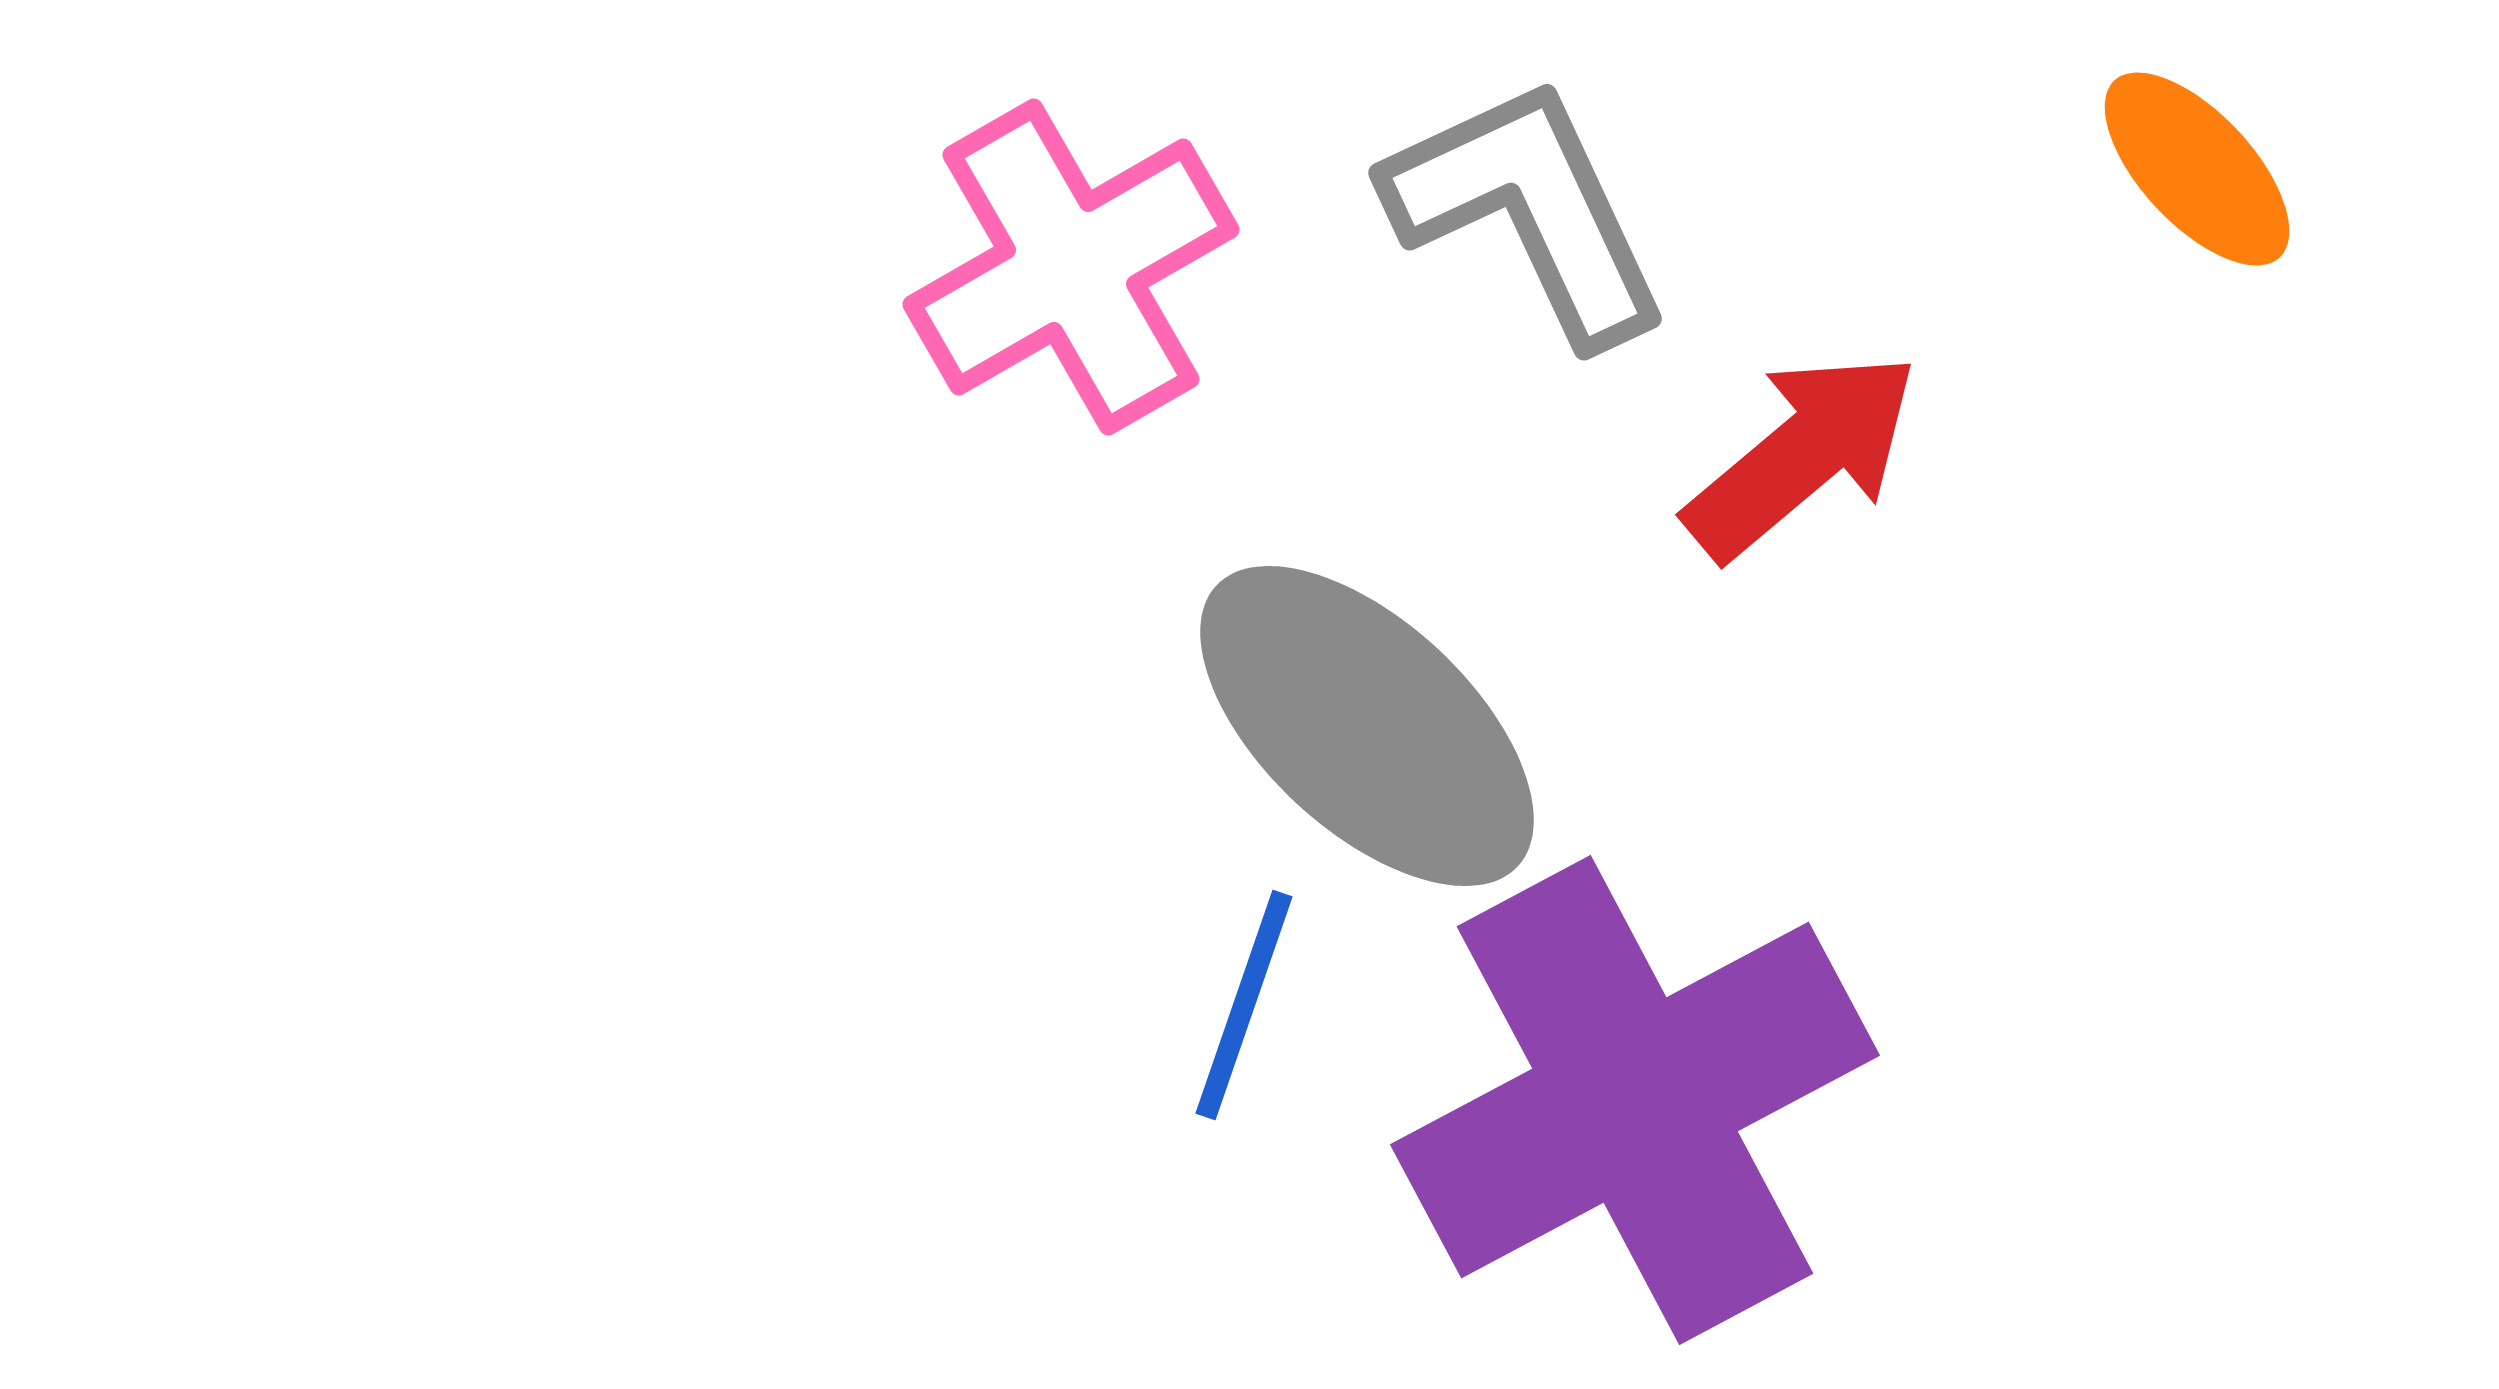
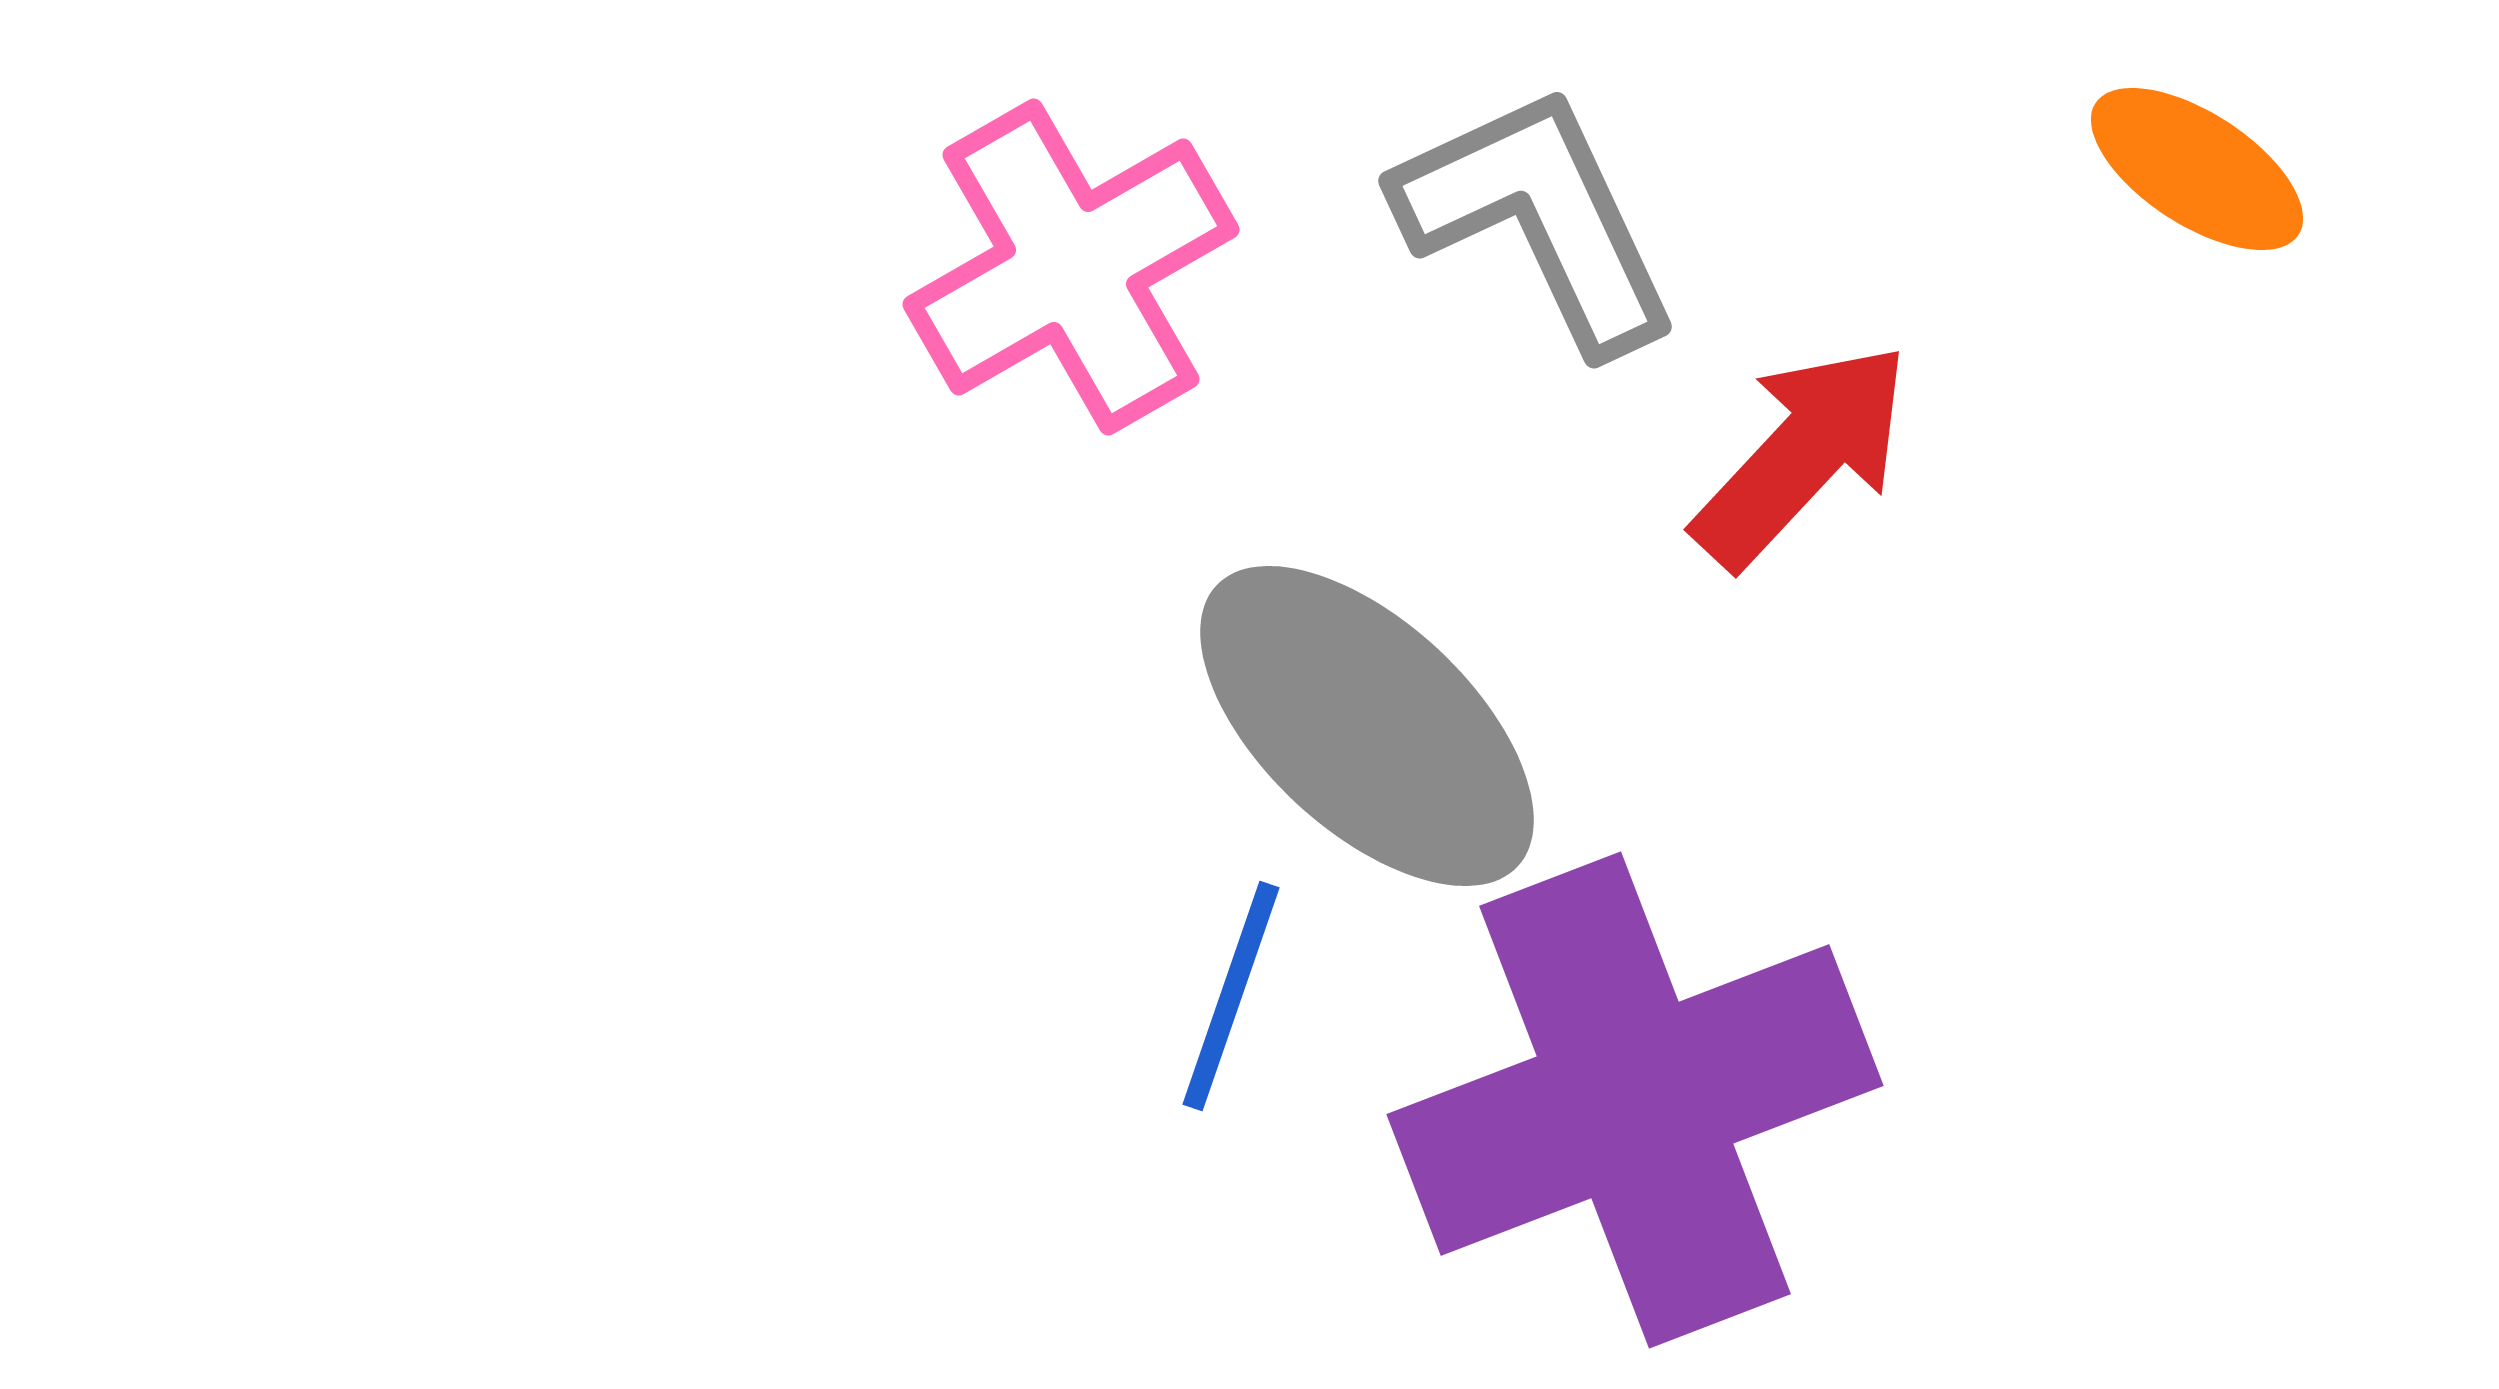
orange ellipse: rotated 14 degrees counterclockwise
gray L-shape: moved 10 px right, 8 px down
red arrow: rotated 7 degrees counterclockwise
blue line: moved 13 px left, 9 px up
purple cross: rotated 7 degrees clockwise
